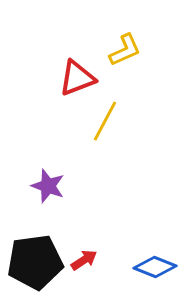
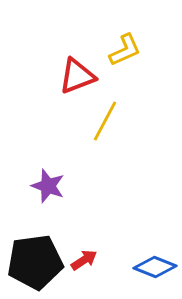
red triangle: moved 2 px up
